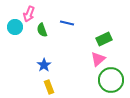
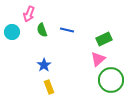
blue line: moved 7 px down
cyan circle: moved 3 px left, 5 px down
